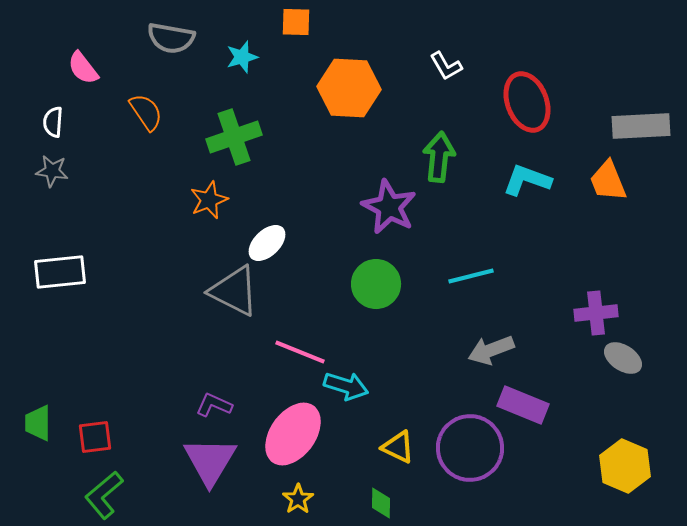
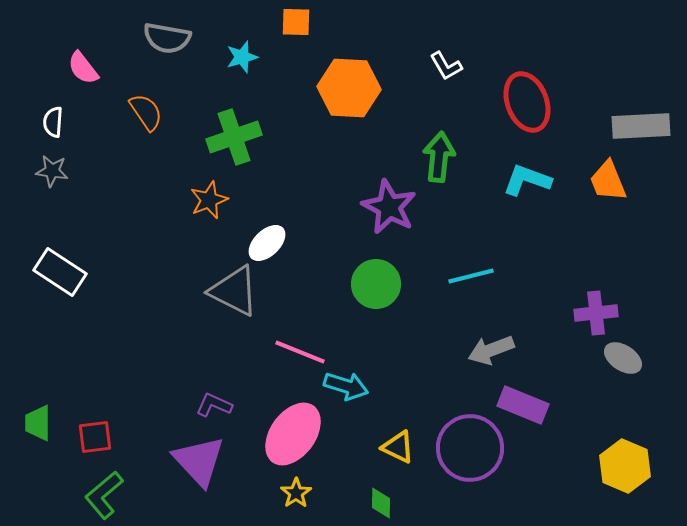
gray semicircle: moved 4 px left
white rectangle: rotated 39 degrees clockwise
purple triangle: moved 11 px left; rotated 14 degrees counterclockwise
yellow star: moved 2 px left, 6 px up
